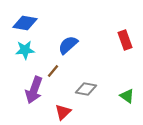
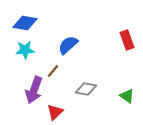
red rectangle: moved 2 px right
red triangle: moved 8 px left
